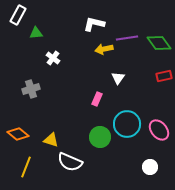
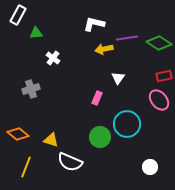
green diamond: rotated 20 degrees counterclockwise
pink rectangle: moved 1 px up
pink ellipse: moved 30 px up
